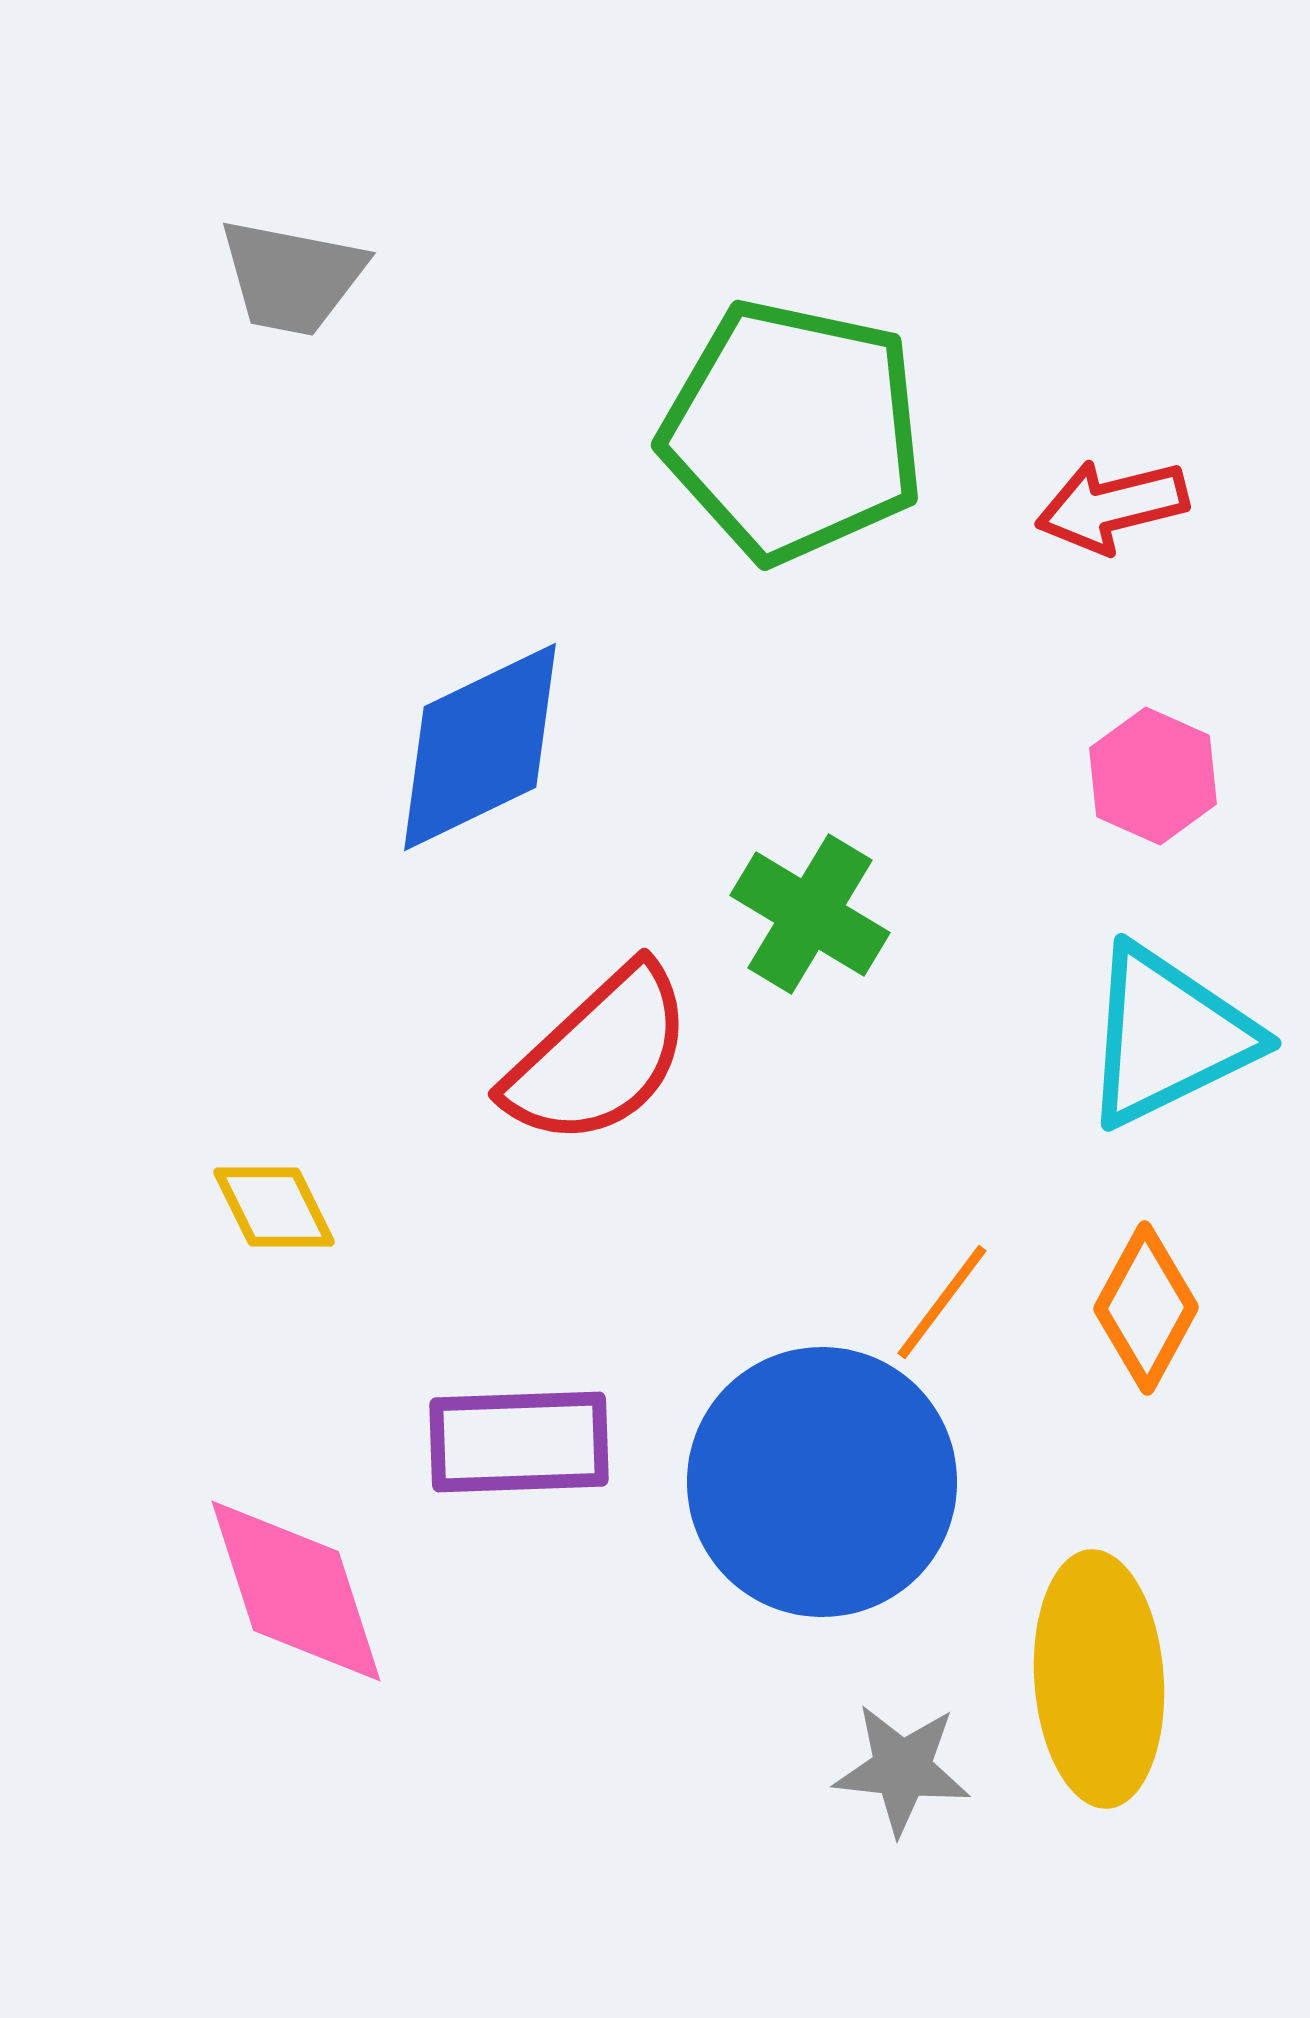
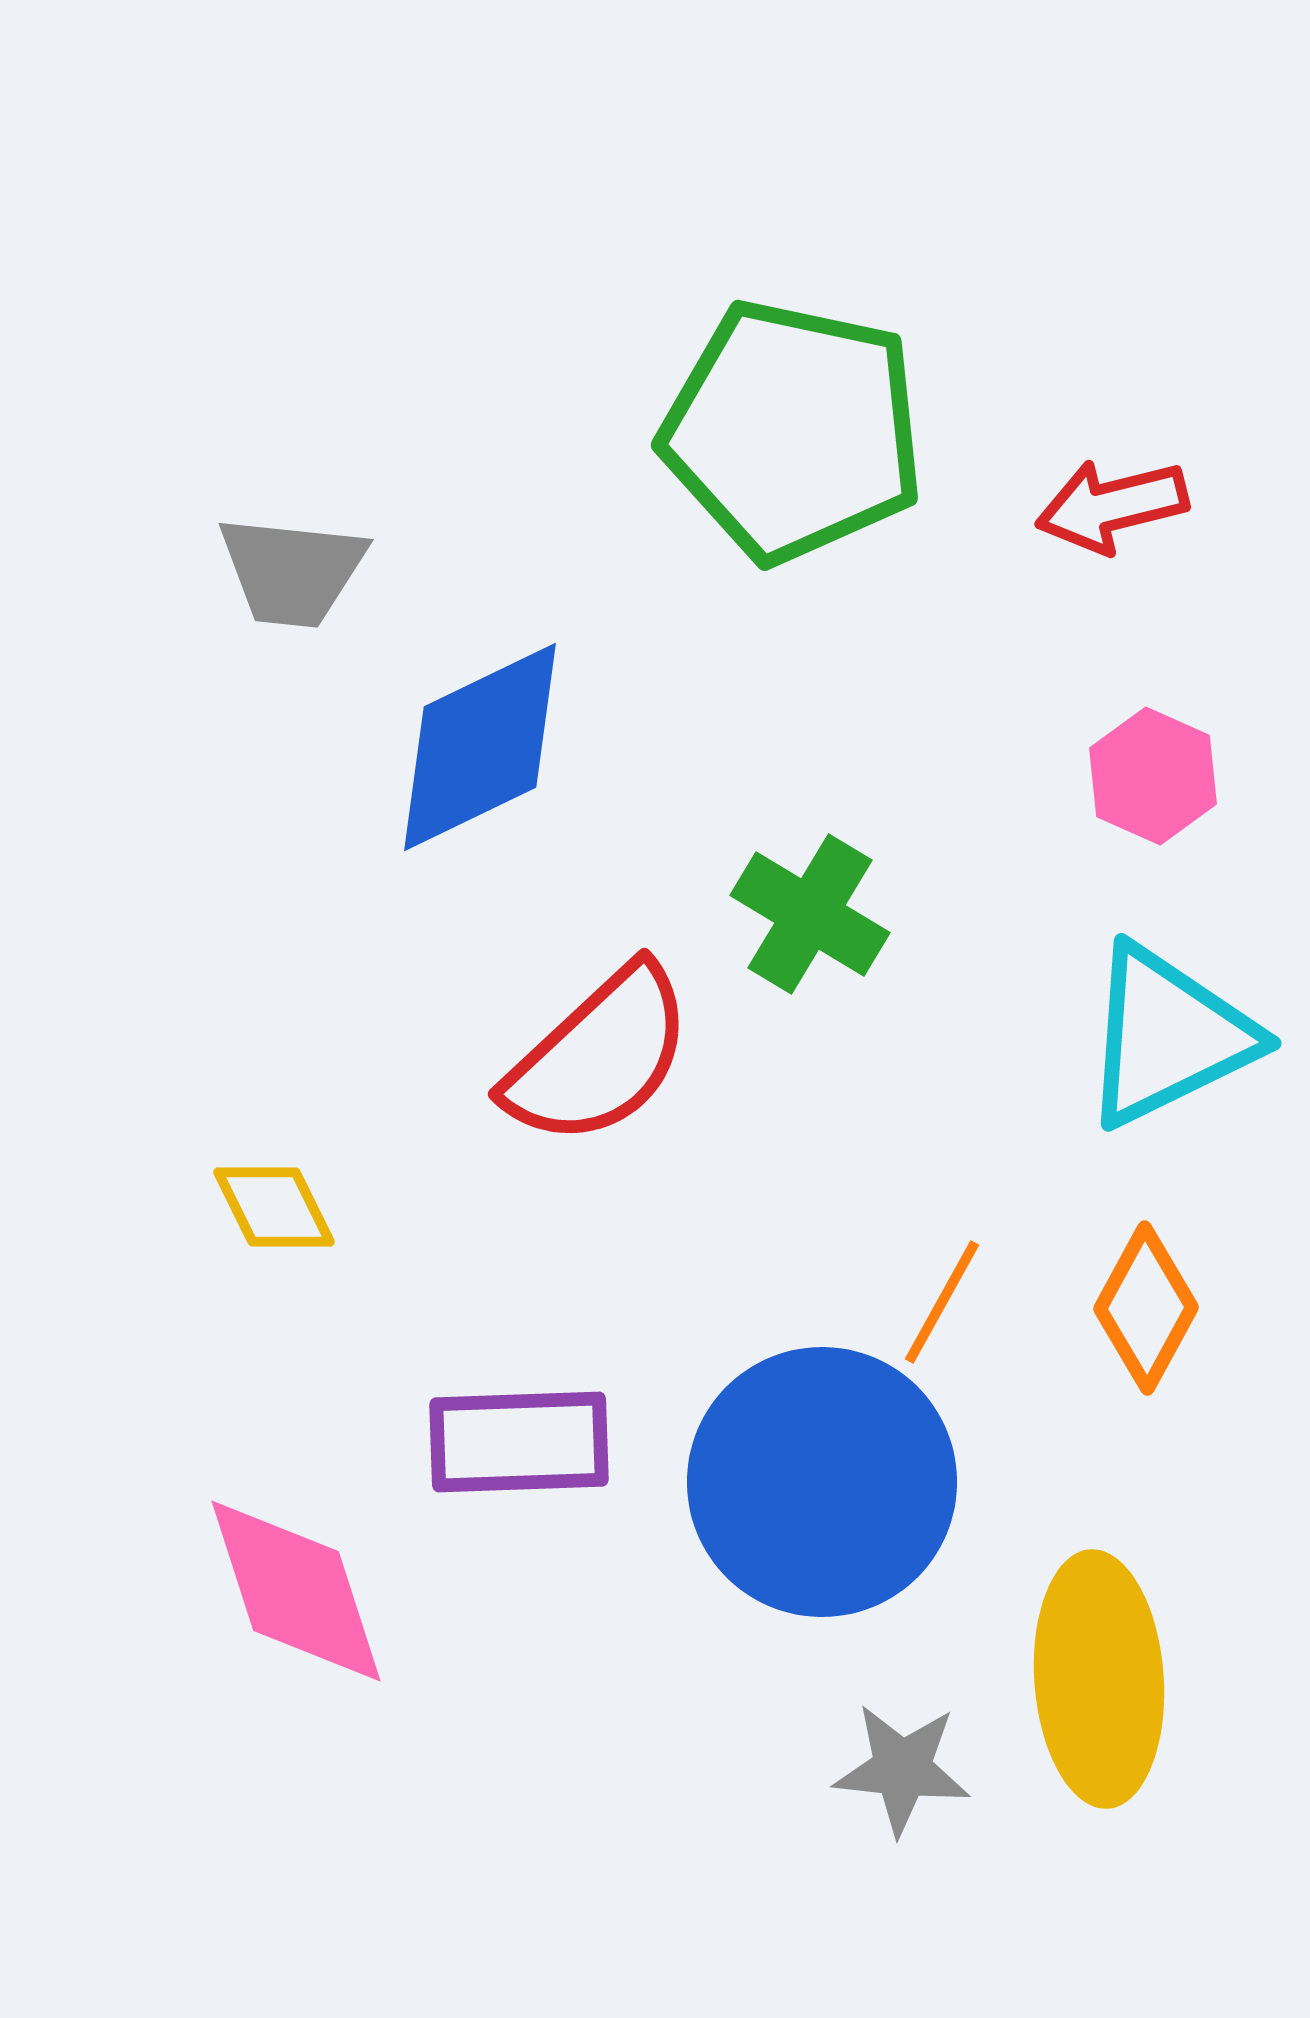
gray trapezoid: moved 294 px down; rotated 5 degrees counterclockwise
orange line: rotated 8 degrees counterclockwise
